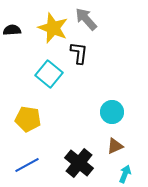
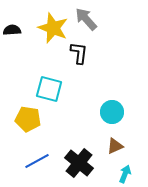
cyan square: moved 15 px down; rotated 24 degrees counterclockwise
blue line: moved 10 px right, 4 px up
